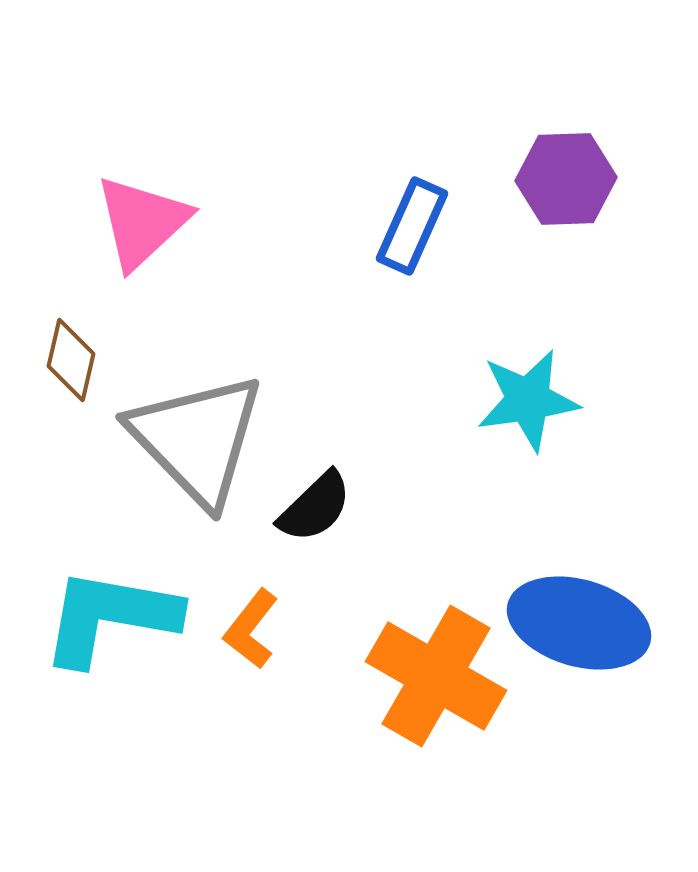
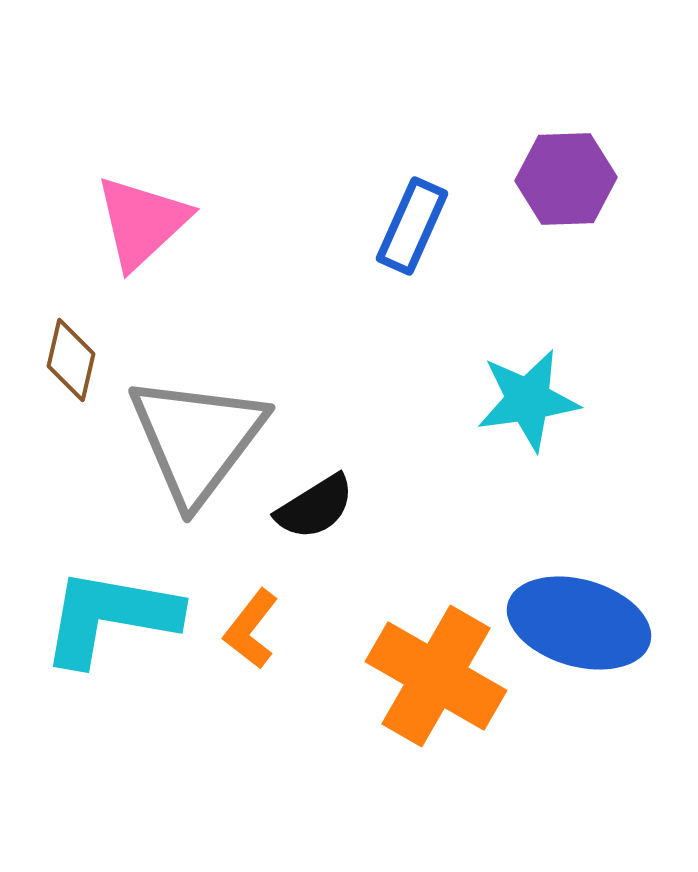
gray triangle: rotated 21 degrees clockwise
black semicircle: rotated 12 degrees clockwise
